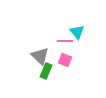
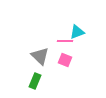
cyan triangle: rotated 49 degrees clockwise
green rectangle: moved 11 px left, 10 px down
